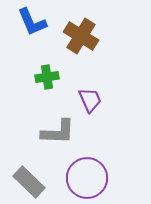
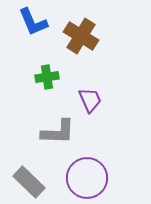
blue L-shape: moved 1 px right
